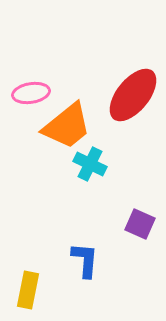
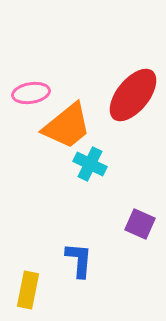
blue L-shape: moved 6 px left
